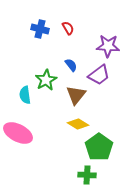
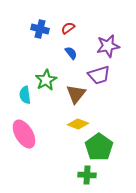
red semicircle: rotated 96 degrees counterclockwise
purple star: rotated 15 degrees counterclockwise
blue semicircle: moved 12 px up
purple trapezoid: rotated 20 degrees clockwise
brown triangle: moved 1 px up
yellow diamond: rotated 10 degrees counterclockwise
pink ellipse: moved 6 px right, 1 px down; rotated 32 degrees clockwise
